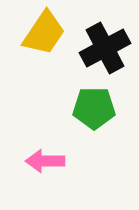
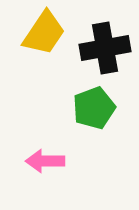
black cross: rotated 18 degrees clockwise
green pentagon: rotated 21 degrees counterclockwise
